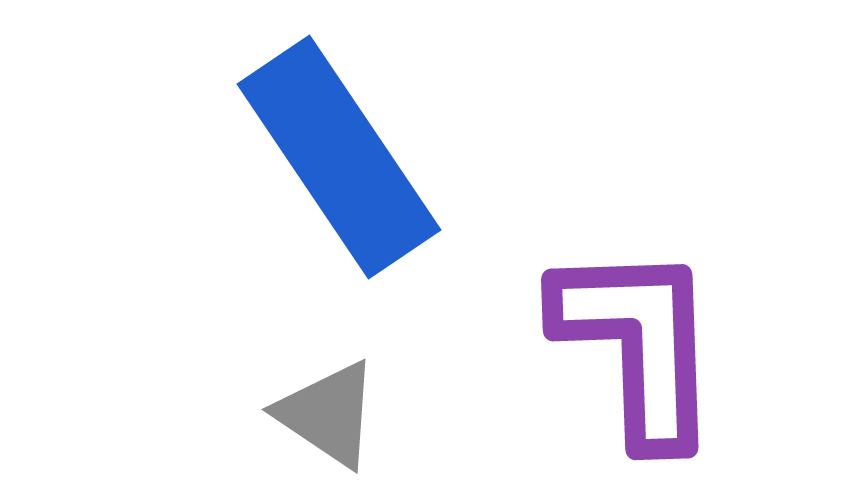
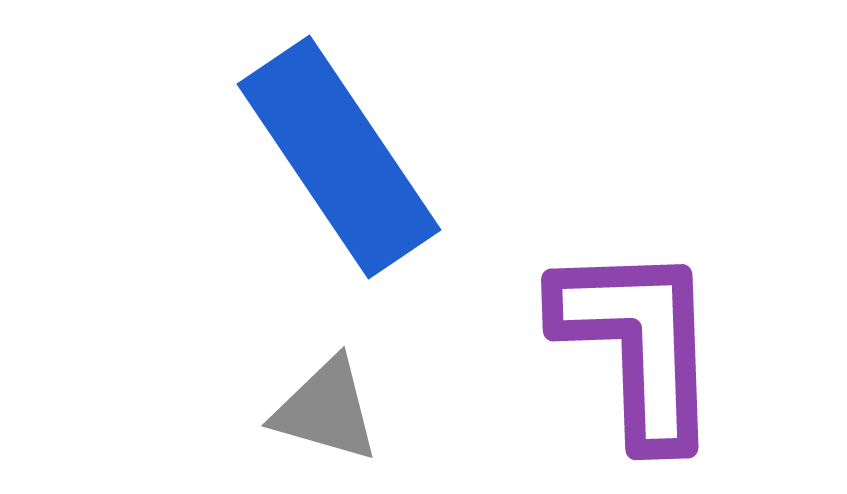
gray triangle: moved 2 px left, 4 px up; rotated 18 degrees counterclockwise
